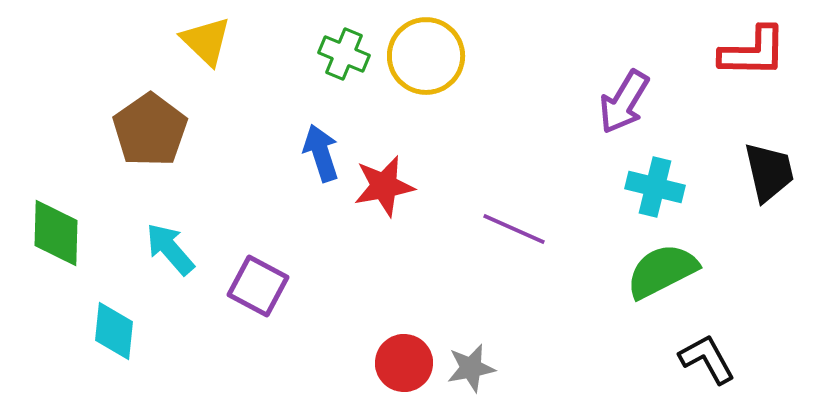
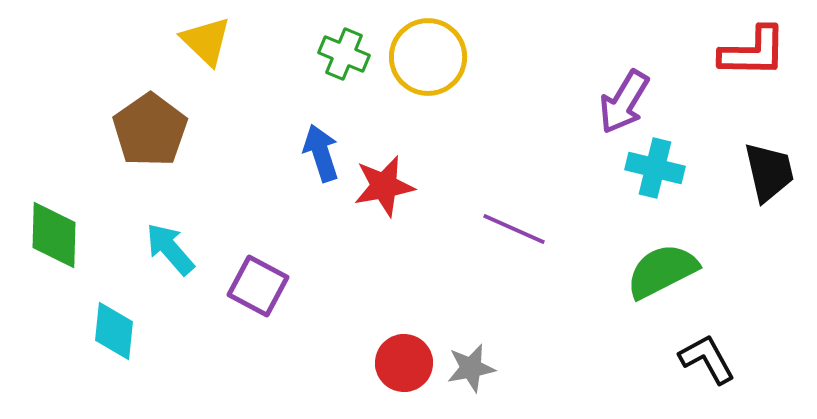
yellow circle: moved 2 px right, 1 px down
cyan cross: moved 19 px up
green diamond: moved 2 px left, 2 px down
